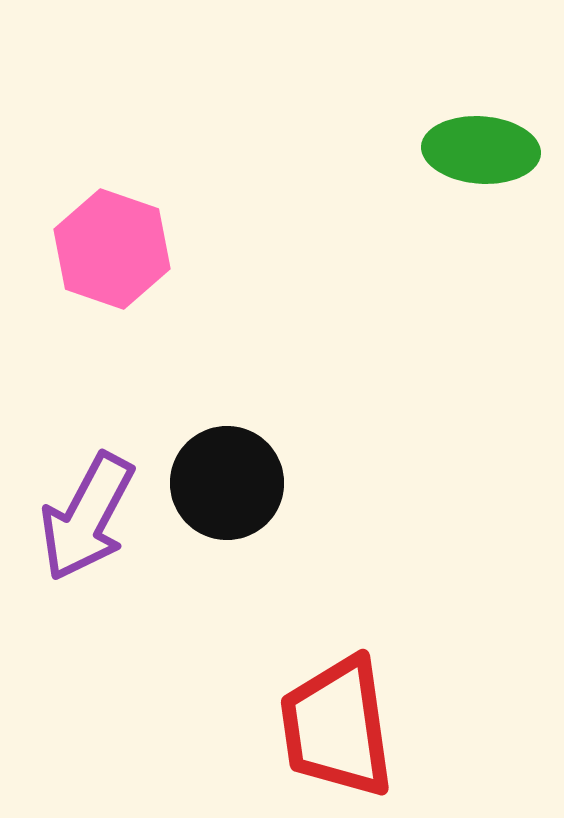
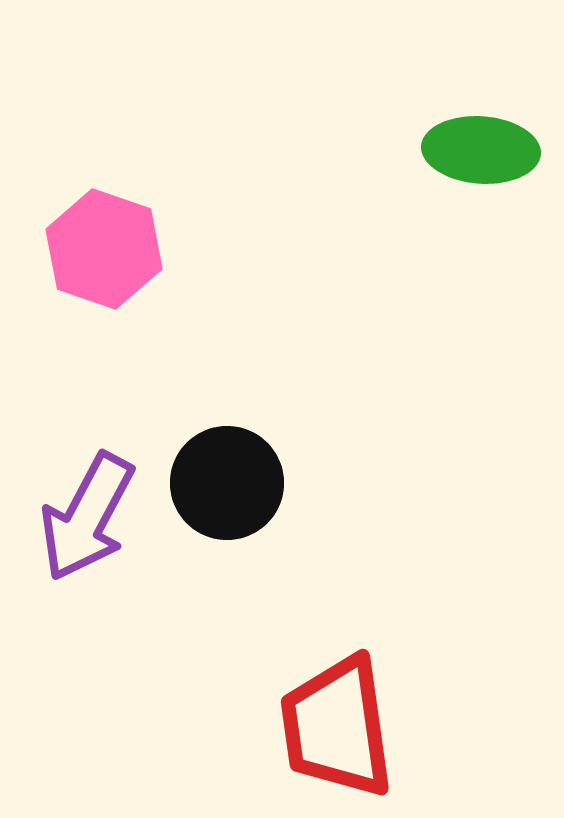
pink hexagon: moved 8 px left
